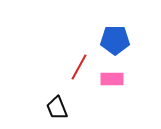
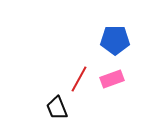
red line: moved 12 px down
pink rectangle: rotated 20 degrees counterclockwise
